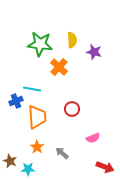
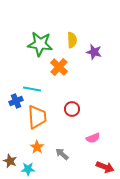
gray arrow: moved 1 px down
